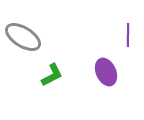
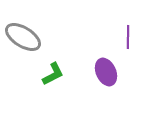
purple line: moved 2 px down
green L-shape: moved 1 px right, 1 px up
